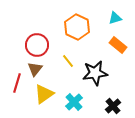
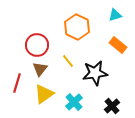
cyan triangle: moved 3 px up
brown triangle: moved 5 px right
black cross: moved 1 px left
